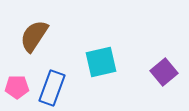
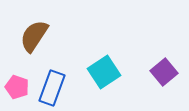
cyan square: moved 3 px right, 10 px down; rotated 20 degrees counterclockwise
pink pentagon: rotated 20 degrees clockwise
